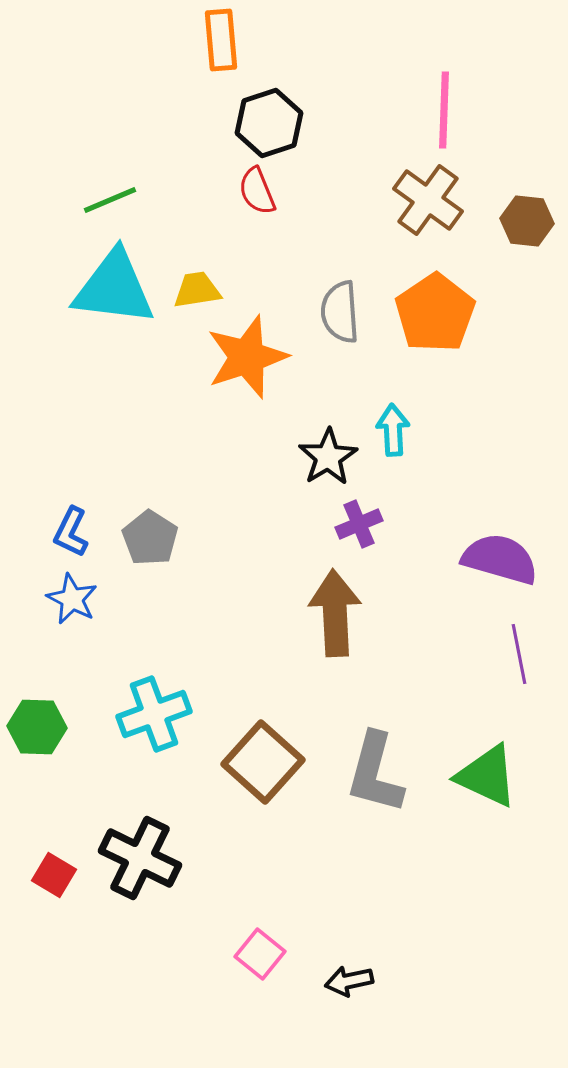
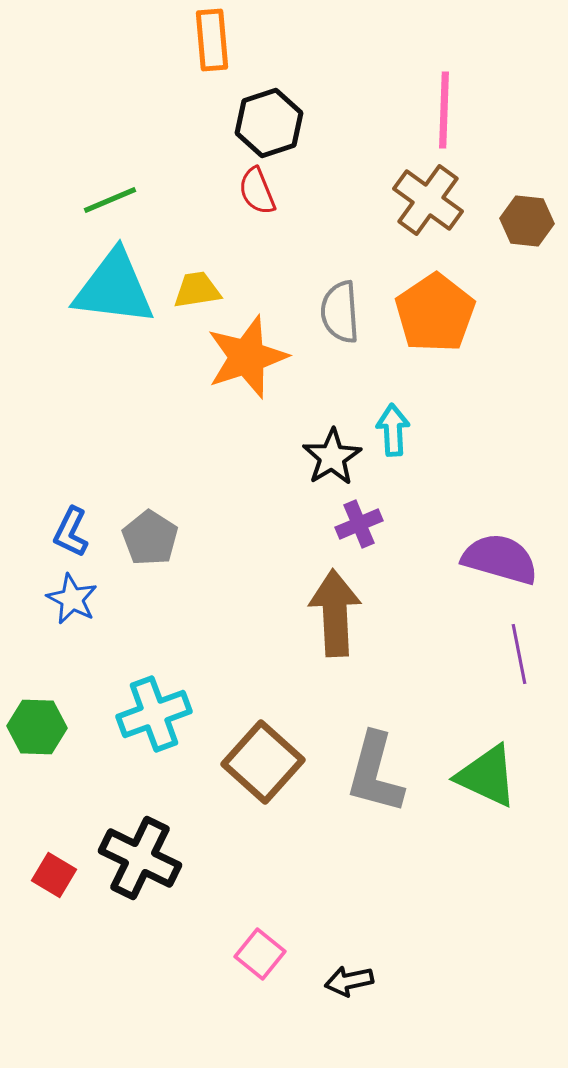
orange rectangle: moved 9 px left
black star: moved 4 px right
